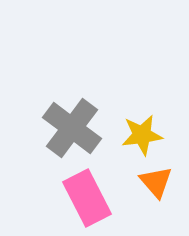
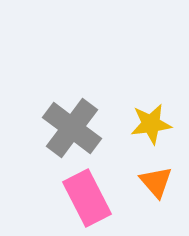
yellow star: moved 9 px right, 11 px up
